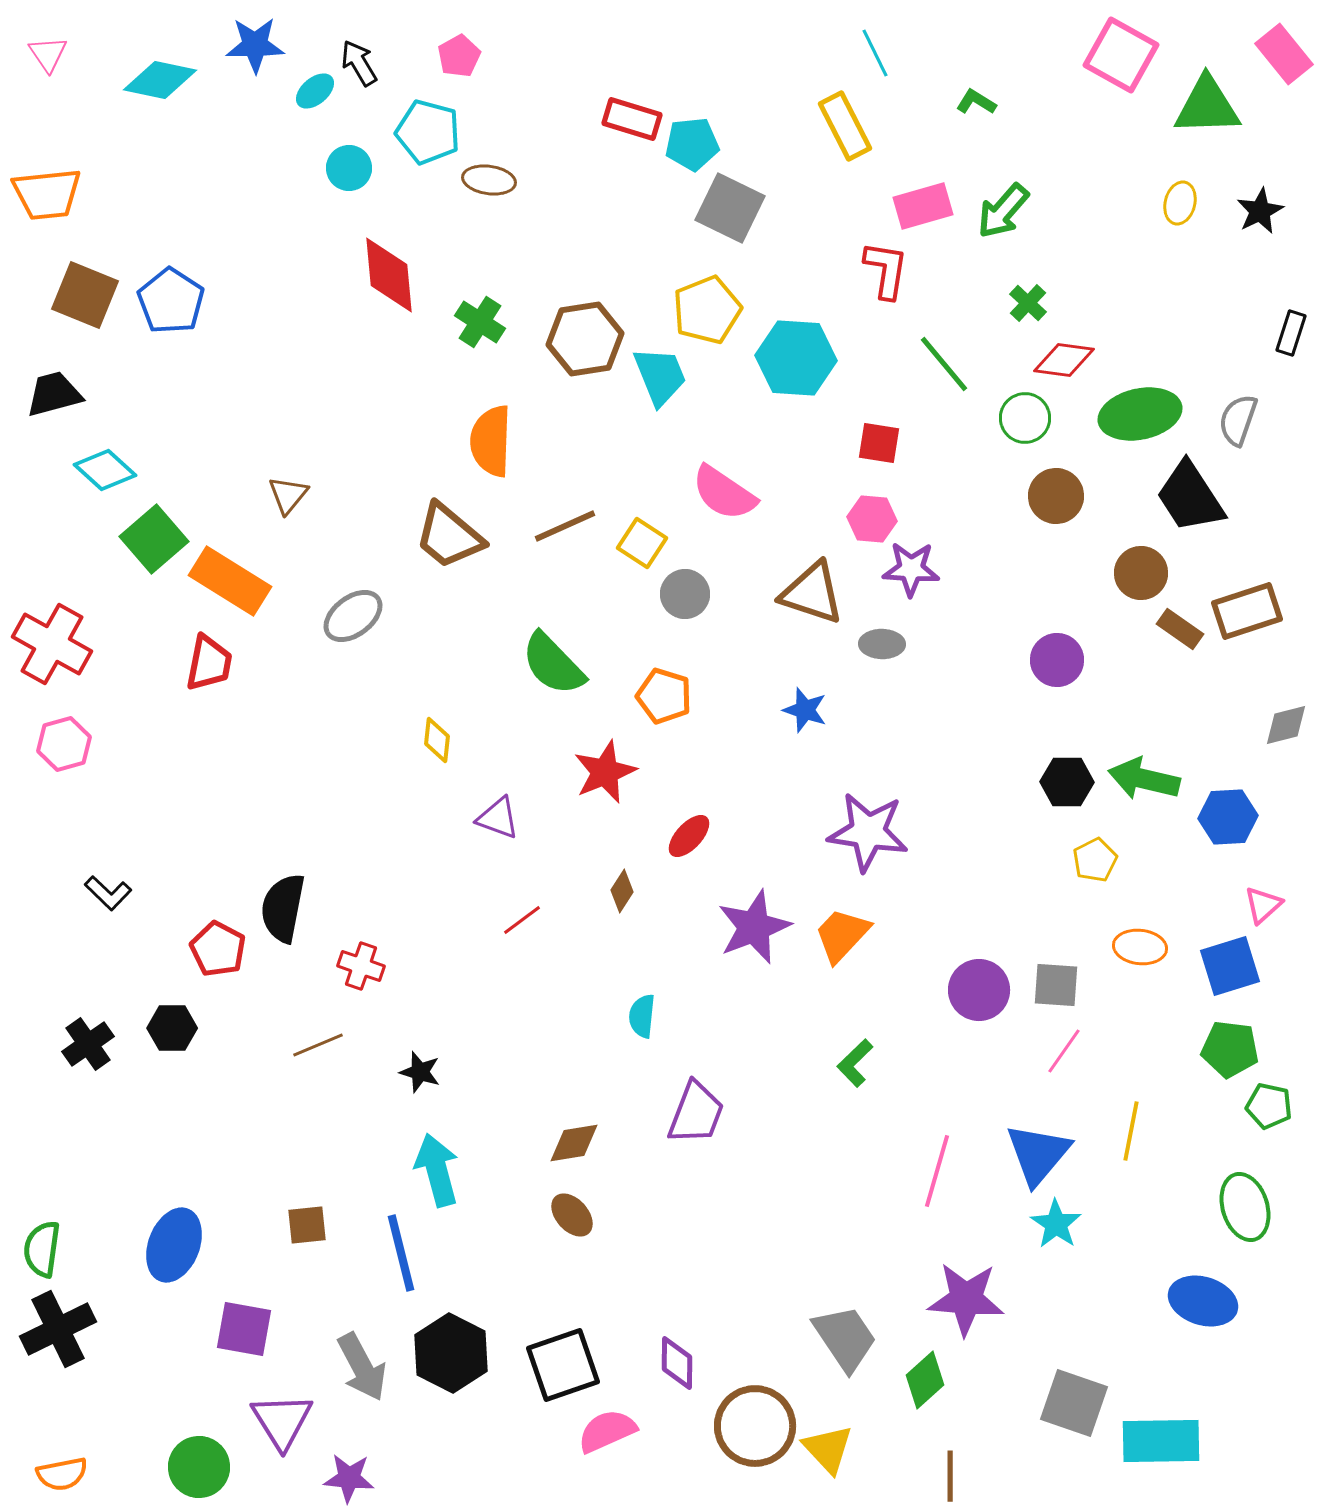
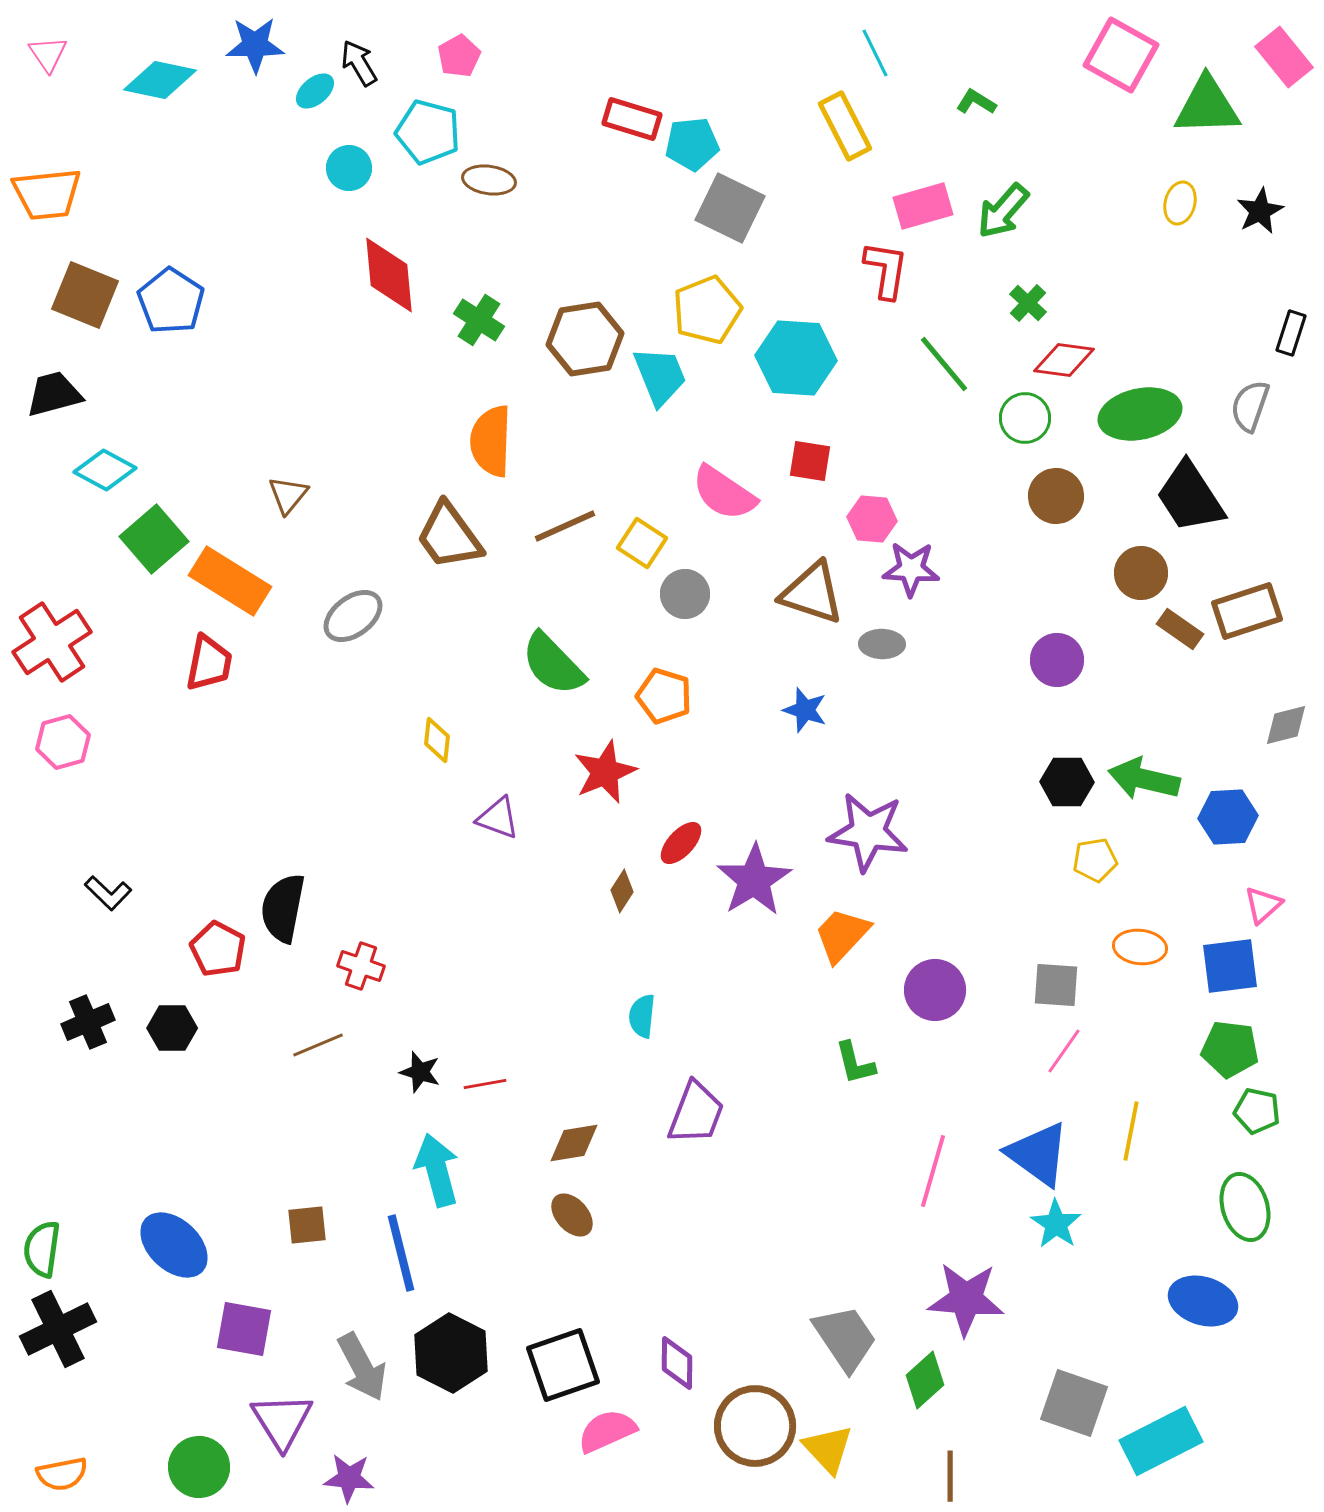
pink rectangle at (1284, 54): moved 3 px down
green cross at (480, 322): moved 1 px left, 2 px up
gray semicircle at (1238, 420): moved 12 px right, 14 px up
red square at (879, 443): moved 69 px left, 18 px down
cyan diamond at (105, 470): rotated 14 degrees counterclockwise
brown trapezoid at (449, 536): rotated 14 degrees clockwise
red cross at (52, 644): moved 2 px up; rotated 28 degrees clockwise
pink hexagon at (64, 744): moved 1 px left, 2 px up
red ellipse at (689, 836): moved 8 px left, 7 px down
yellow pentagon at (1095, 860): rotated 18 degrees clockwise
red line at (522, 920): moved 37 px left, 164 px down; rotated 27 degrees clockwise
purple star at (754, 927): moved 47 px up; rotated 10 degrees counterclockwise
blue square at (1230, 966): rotated 10 degrees clockwise
purple circle at (979, 990): moved 44 px left
black cross at (88, 1044): moved 22 px up; rotated 12 degrees clockwise
green L-shape at (855, 1063): rotated 60 degrees counterclockwise
green pentagon at (1269, 1106): moved 12 px left, 5 px down
blue triangle at (1038, 1154): rotated 34 degrees counterclockwise
pink line at (937, 1171): moved 4 px left
blue ellipse at (174, 1245): rotated 68 degrees counterclockwise
cyan rectangle at (1161, 1441): rotated 26 degrees counterclockwise
